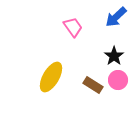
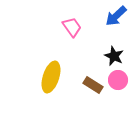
blue arrow: moved 1 px up
pink trapezoid: moved 1 px left
black star: rotated 12 degrees counterclockwise
yellow ellipse: rotated 12 degrees counterclockwise
